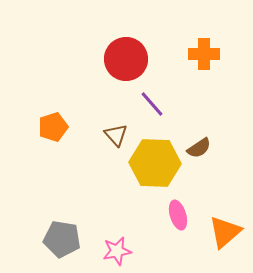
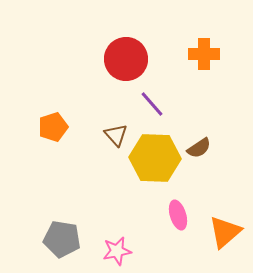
yellow hexagon: moved 5 px up
